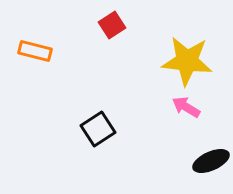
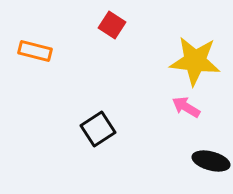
red square: rotated 24 degrees counterclockwise
yellow star: moved 8 px right
black ellipse: rotated 39 degrees clockwise
